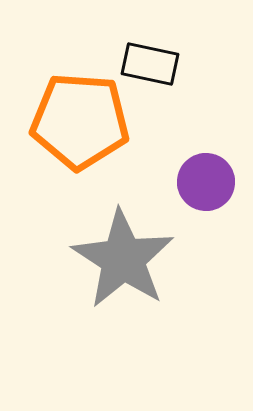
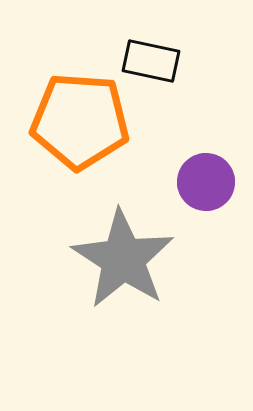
black rectangle: moved 1 px right, 3 px up
